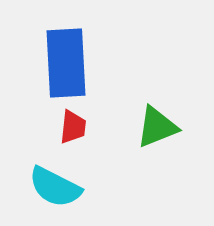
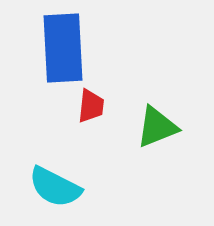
blue rectangle: moved 3 px left, 15 px up
red trapezoid: moved 18 px right, 21 px up
